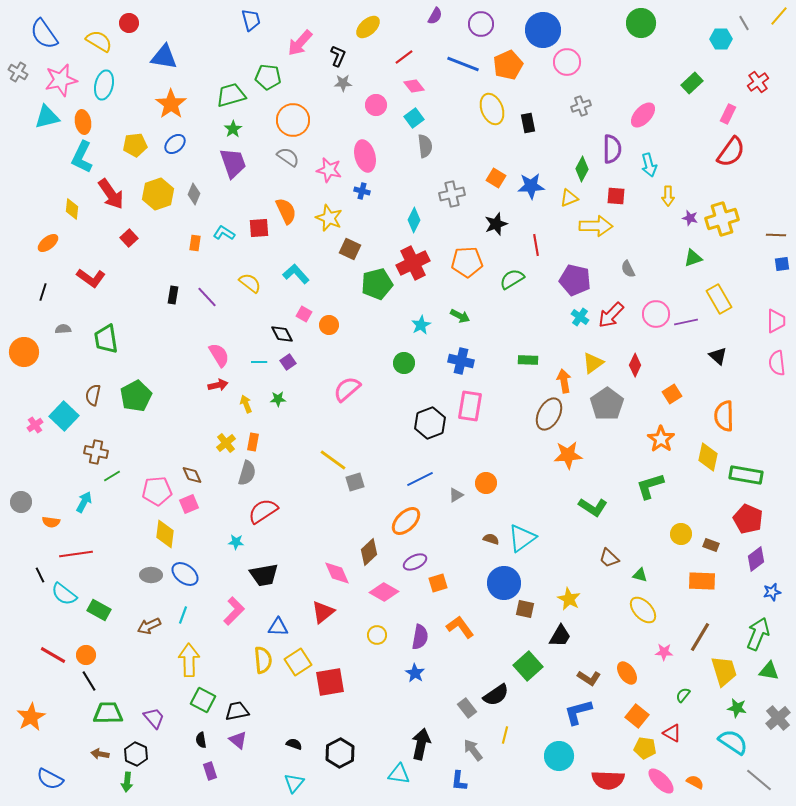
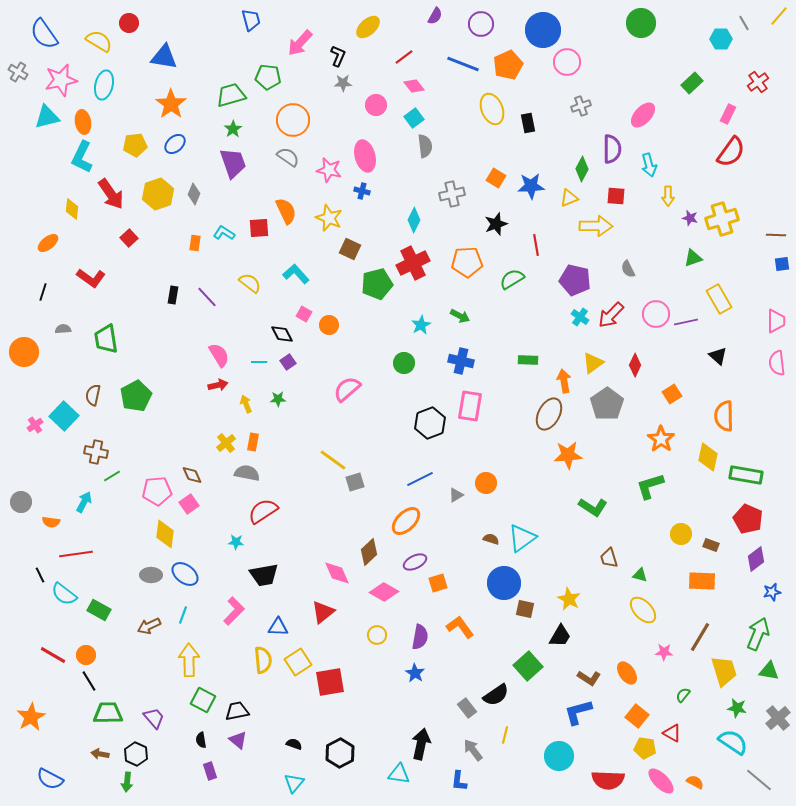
gray semicircle at (247, 473): rotated 95 degrees counterclockwise
pink square at (189, 504): rotated 12 degrees counterclockwise
brown trapezoid at (609, 558): rotated 30 degrees clockwise
